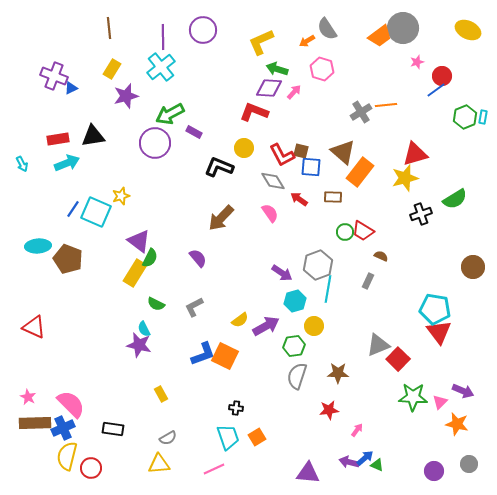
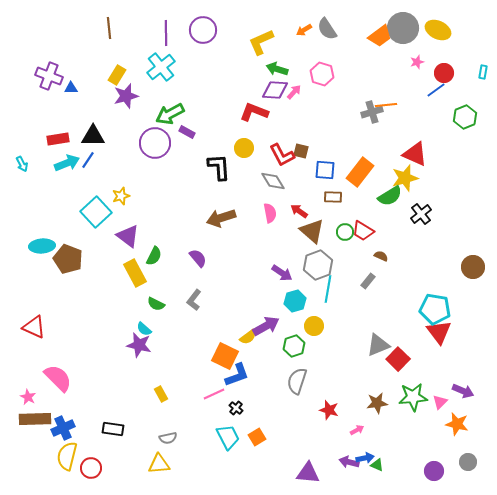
yellow ellipse at (468, 30): moved 30 px left
purple line at (163, 37): moved 3 px right, 4 px up
orange arrow at (307, 41): moved 3 px left, 11 px up
yellow rectangle at (112, 69): moved 5 px right, 6 px down
pink hexagon at (322, 69): moved 5 px down
purple cross at (54, 76): moved 5 px left
red circle at (442, 76): moved 2 px right, 3 px up
blue triangle at (71, 88): rotated 24 degrees clockwise
purple diamond at (269, 88): moved 6 px right, 2 px down
gray cross at (361, 112): moved 11 px right; rotated 15 degrees clockwise
cyan rectangle at (483, 117): moved 45 px up
purple rectangle at (194, 132): moved 7 px left
black triangle at (93, 136): rotated 10 degrees clockwise
brown triangle at (343, 152): moved 31 px left, 79 px down
red triangle at (415, 154): rotated 40 degrees clockwise
black L-shape at (219, 167): rotated 64 degrees clockwise
blue square at (311, 167): moved 14 px right, 3 px down
red arrow at (299, 199): moved 12 px down
green semicircle at (455, 199): moved 65 px left, 3 px up
blue line at (73, 209): moved 15 px right, 49 px up
cyan square at (96, 212): rotated 24 degrees clockwise
pink semicircle at (270, 213): rotated 24 degrees clockwise
black cross at (421, 214): rotated 20 degrees counterclockwise
brown arrow at (221, 218): rotated 28 degrees clockwise
purple triangle at (139, 241): moved 11 px left, 5 px up
cyan ellipse at (38, 246): moved 4 px right
green semicircle at (150, 258): moved 4 px right, 2 px up
yellow rectangle at (135, 273): rotated 60 degrees counterclockwise
gray rectangle at (368, 281): rotated 14 degrees clockwise
gray L-shape at (194, 307): moved 7 px up; rotated 25 degrees counterclockwise
yellow semicircle at (240, 320): moved 8 px right, 17 px down
cyan semicircle at (144, 329): rotated 21 degrees counterclockwise
green hexagon at (294, 346): rotated 10 degrees counterclockwise
blue L-shape at (203, 354): moved 34 px right, 21 px down
brown star at (338, 373): moved 39 px right, 30 px down; rotated 10 degrees counterclockwise
gray semicircle at (297, 376): moved 5 px down
green star at (413, 397): rotated 8 degrees counterclockwise
pink semicircle at (71, 404): moved 13 px left, 26 px up
black cross at (236, 408): rotated 32 degrees clockwise
red star at (329, 410): rotated 24 degrees clockwise
brown rectangle at (35, 423): moved 4 px up
pink arrow at (357, 430): rotated 24 degrees clockwise
cyan trapezoid at (228, 437): rotated 8 degrees counterclockwise
gray semicircle at (168, 438): rotated 18 degrees clockwise
blue arrow at (365, 458): rotated 30 degrees clockwise
gray circle at (469, 464): moved 1 px left, 2 px up
pink line at (214, 469): moved 75 px up
